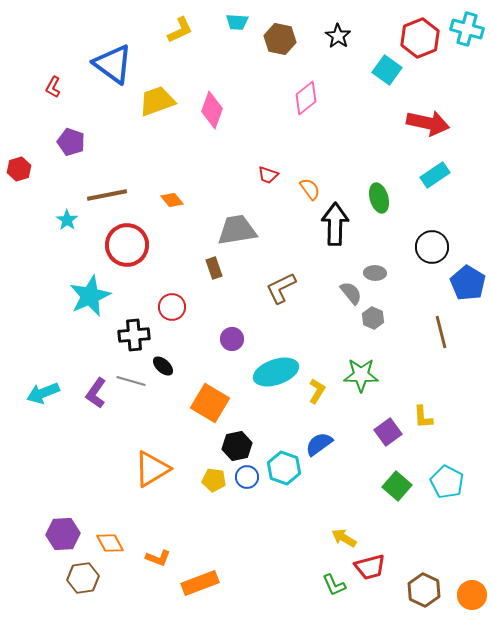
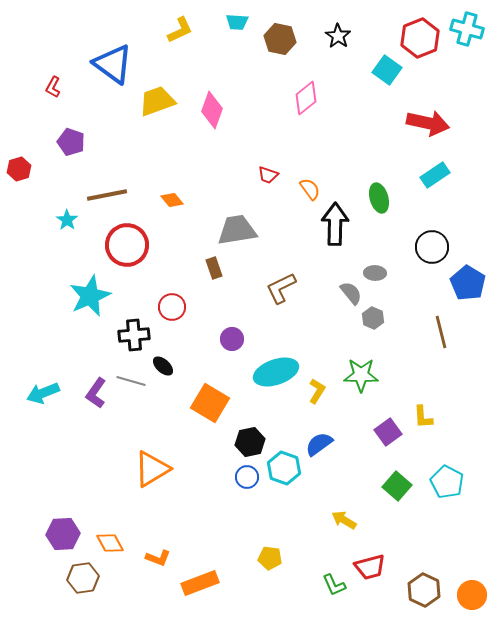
black hexagon at (237, 446): moved 13 px right, 4 px up
yellow pentagon at (214, 480): moved 56 px right, 78 px down
yellow arrow at (344, 538): moved 18 px up
